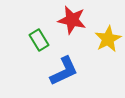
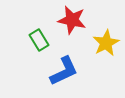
yellow star: moved 2 px left, 4 px down
